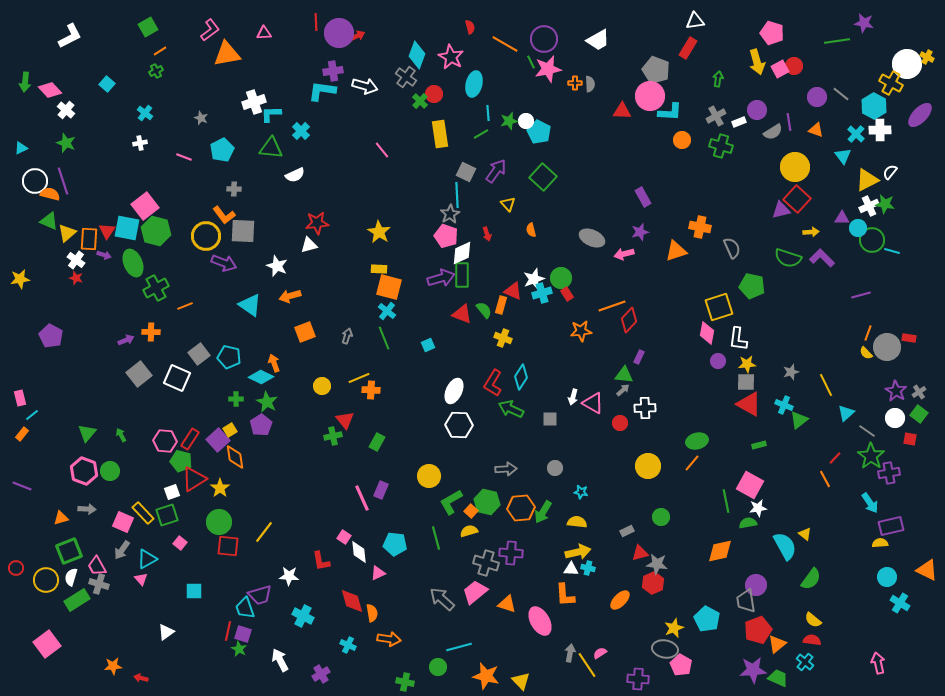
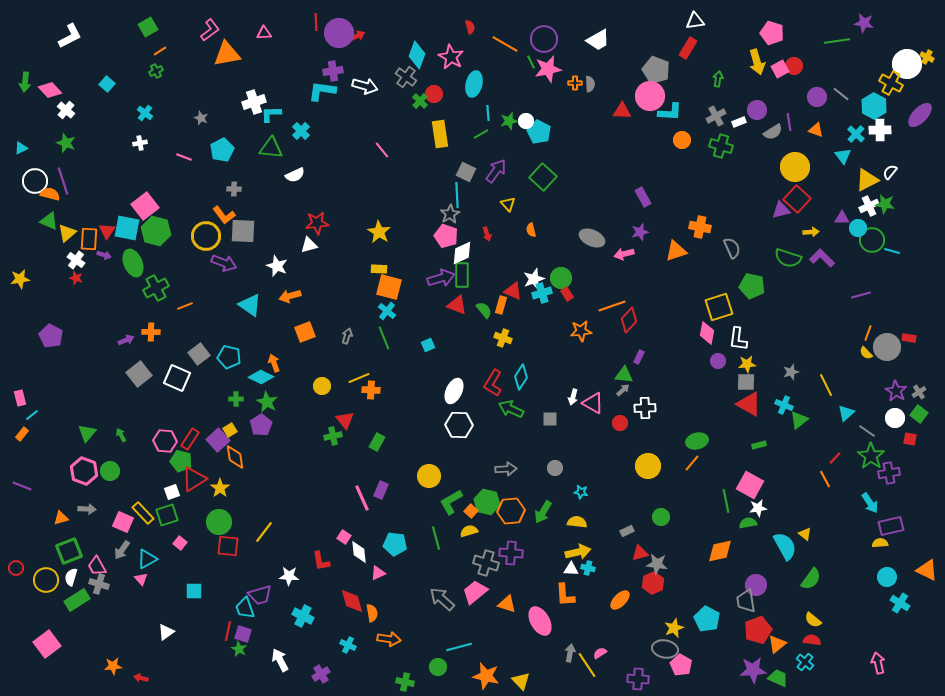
red triangle at (462, 314): moved 5 px left, 9 px up
orange hexagon at (521, 508): moved 10 px left, 3 px down
